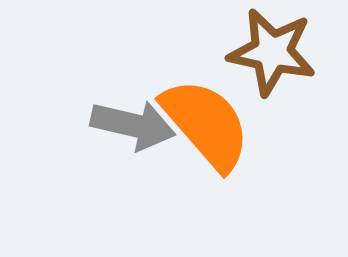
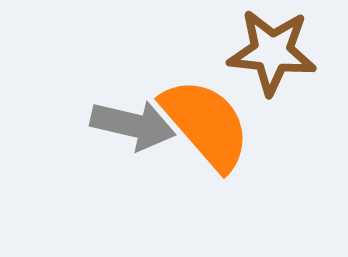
brown star: rotated 6 degrees counterclockwise
